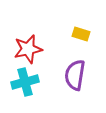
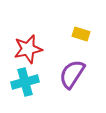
purple semicircle: moved 3 px left, 1 px up; rotated 24 degrees clockwise
